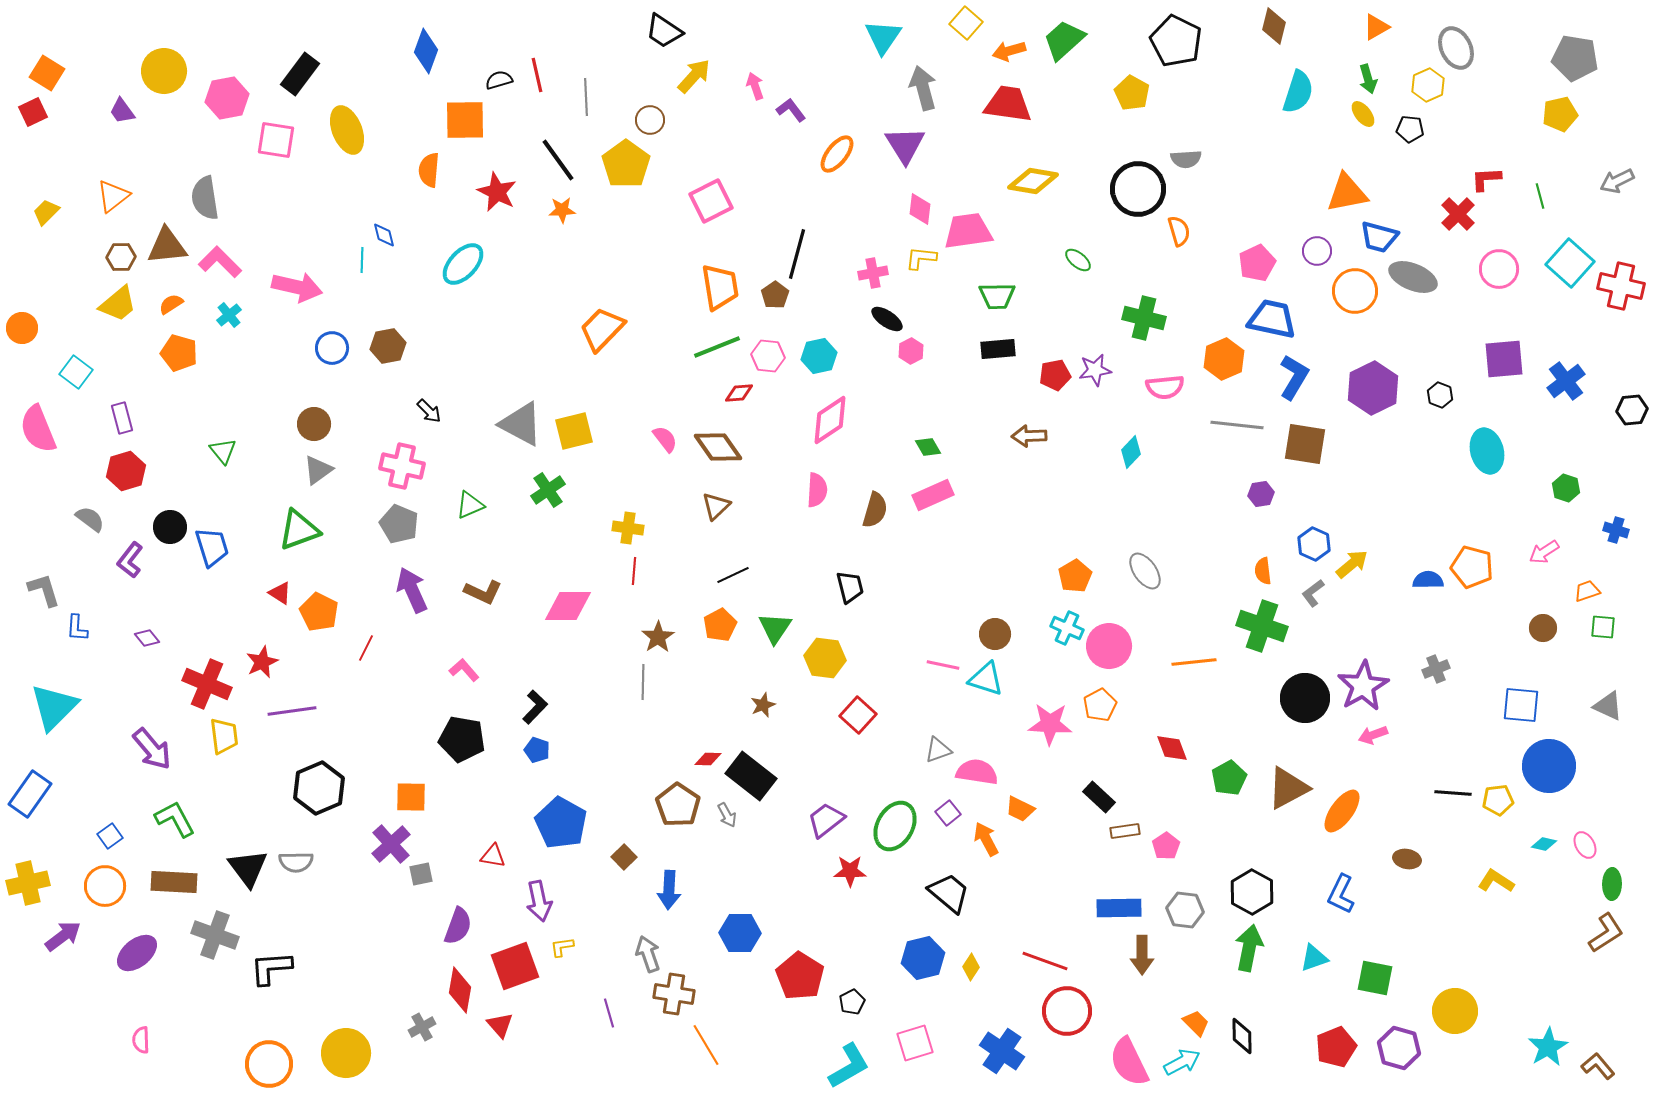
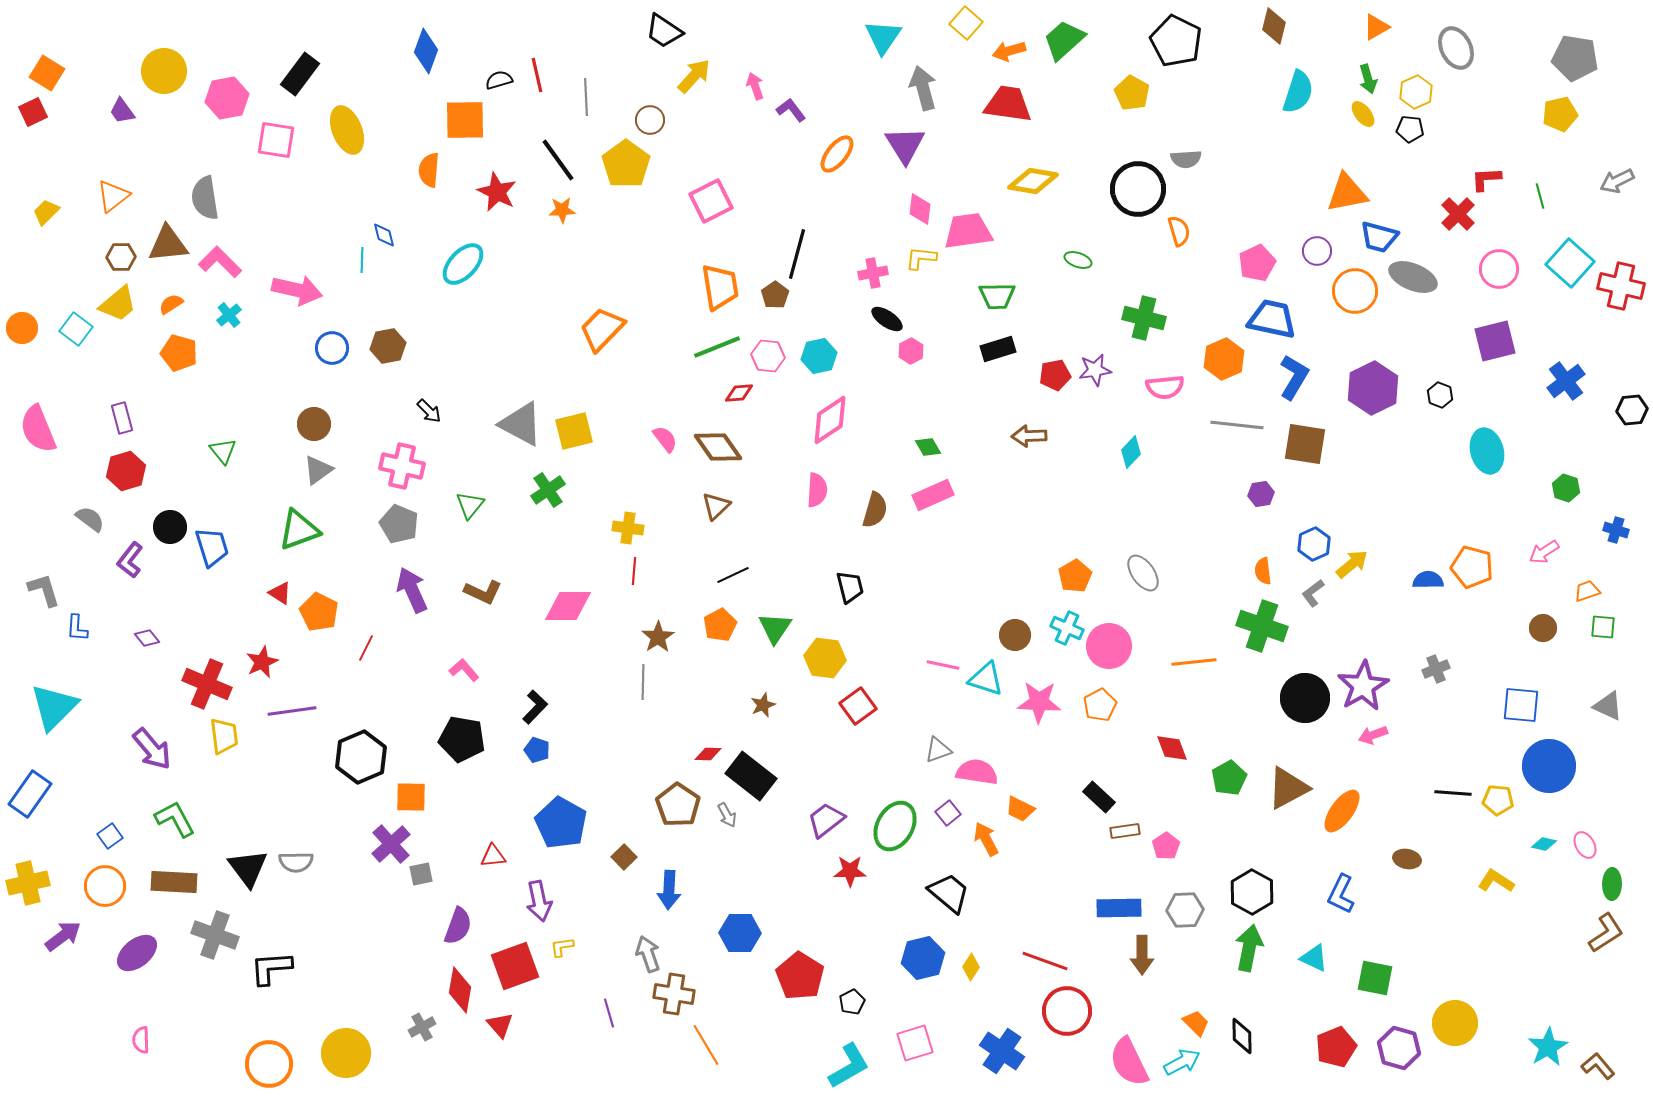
yellow hexagon at (1428, 85): moved 12 px left, 7 px down
brown triangle at (167, 246): moved 1 px right, 2 px up
green ellipse at (1078, 260): rotated 20 degrees counterclockwise
pink arrow at (297, 287): moved 3 px down
black rectangle at (998, 349): rotated 12 degrees counterclockwise
purple square at (1504, 359): moved 9 px left, 18 px up; rotated 9 degrees counterclockwise
cyan square at (76, 372): moved 43 px up
green triangle at (470, 505): rotated 28 degrees counterclockwise
blue hexagon at (1314, 544): rotated 12 degrees clockwise
gray ellipse at (1145, 571): moved 2 px left, 2 px down
brown circle at (995, 634): moved 20 px right, 1 px down
red square at (858, 715): moved 9 px up; rotated 12 degrees clockwise
pink star at (1050, 724): moved 11 px left, 22 px up
red diamond at (708, 759): moved 5 px up
black hexagon at (319, 788): moved 42 px right, 31 px up
yellow pentagon at (1498, 800): rotated 12 degrees clockwise
red triangle at (493, 856): rotated 16 degrees counterclockwise
gray hexagon at (1185, 910): rotated 9 degrees counterclockwise
cyan triangle at (1314, 958): rotated 44 degrees clockwise
yellow circle at (1455, 1011): moved 12 px down
